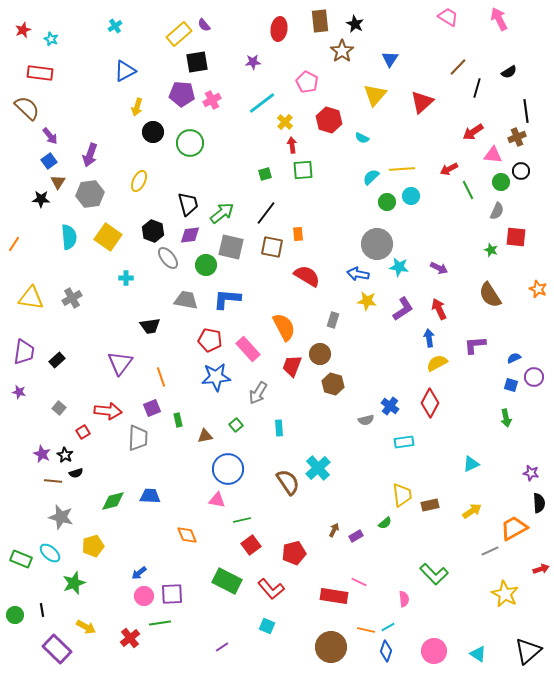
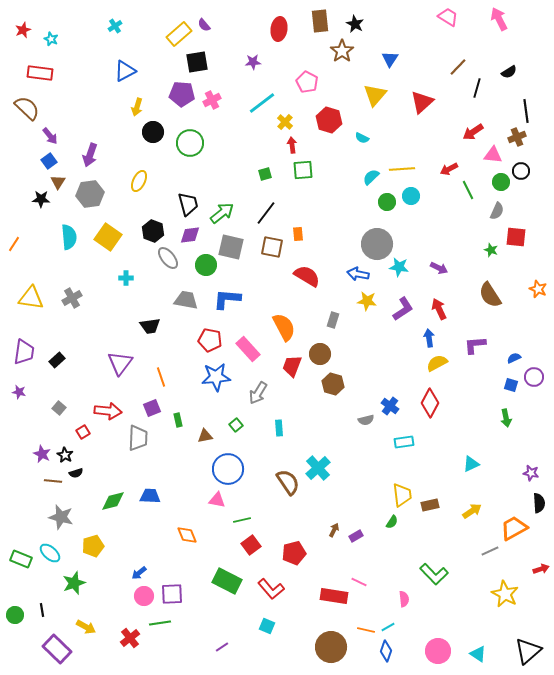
green semicircle at (385, 523): moved 7 px right, 1 px up; rotated 16 degrees counterclockwise
pink circle at (434, 651): moved 4 px right
